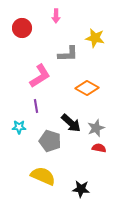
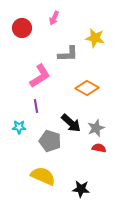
pink arrow: moved 2 px left, 2 px down; rotated 24 degrees clockwise
